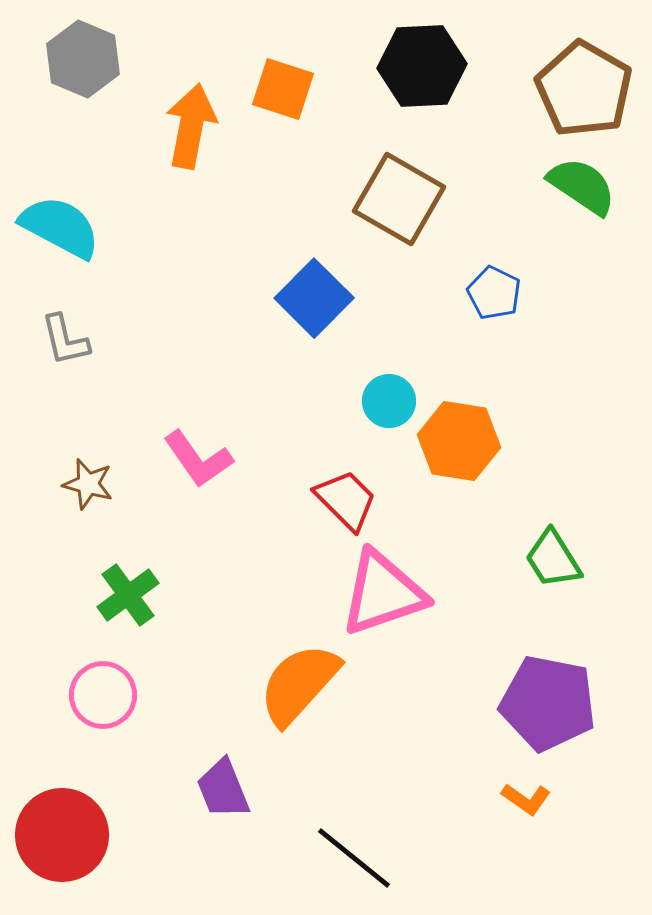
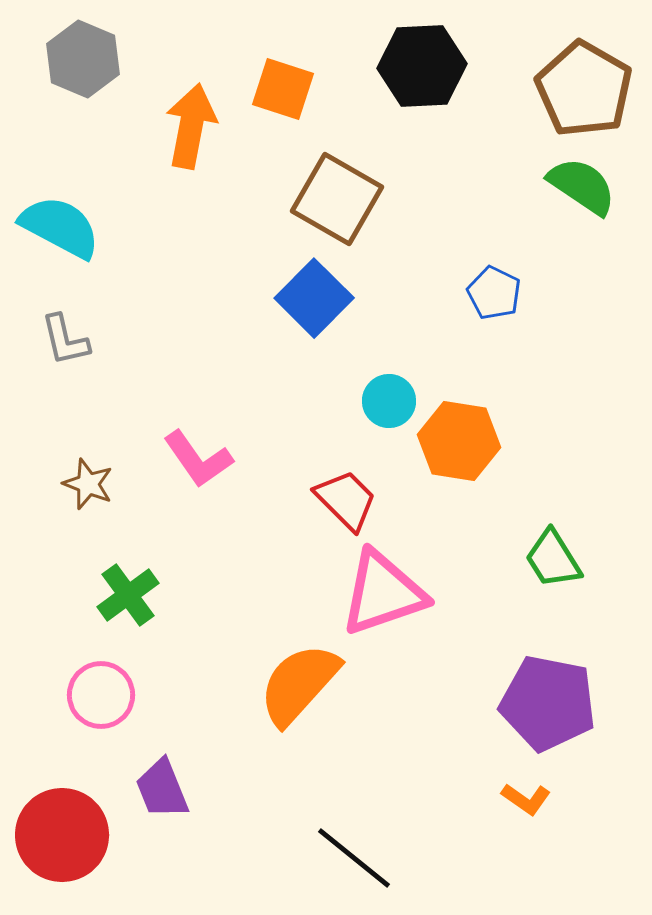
brown square: moved 62 px left
brown star: rotated 6 degrees clockwise
pink circle: moved 2 px left
purple trapezoid: moved 61 px left
